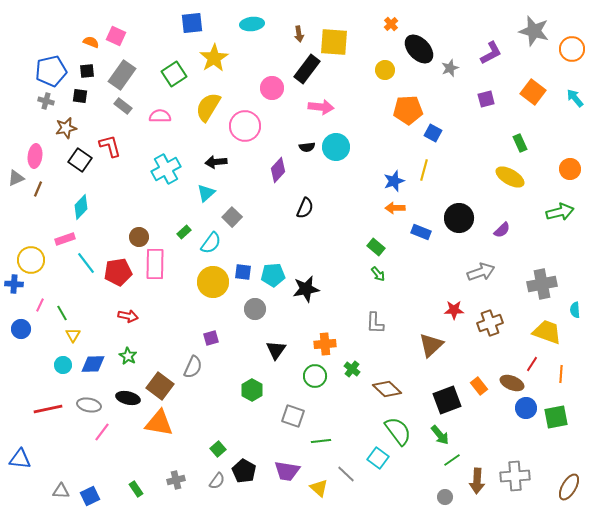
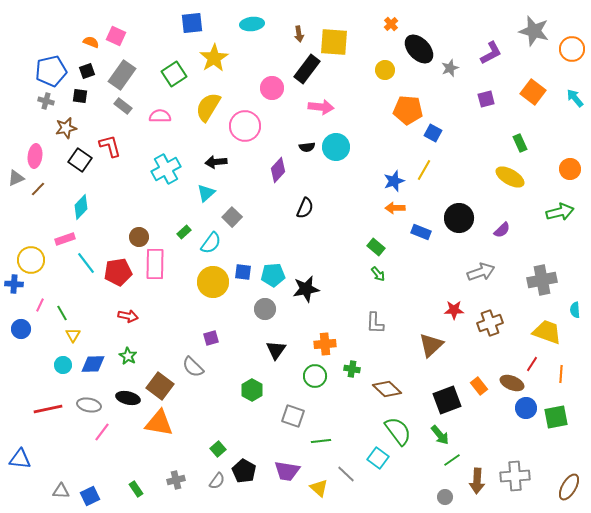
black square at (87, 71): rotated 14 degrees counterclockwise
orange pentagon at (408, 110): rotated 8 degrees clockwise
yellow line at (424, 170): rotated 15 degrees clockwise
brown line at (38, 189): rotated 21 degrees clockwise
gray cross at (542, 284): moved 4 px up
gray circle at (255, 309): moved 10 px right
gray semicircle at (193, 367): rotated 110 degrees clockwise
green cross at (352, 369): rotated 28 degrees counterclockwise
